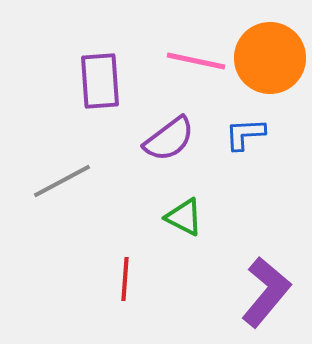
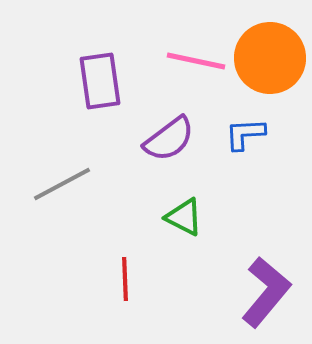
purple rectangle: rotated 4 degrees counterclockwise
gray line: moved 3 px down
red line: rotated 6 degrees counterclockwise
